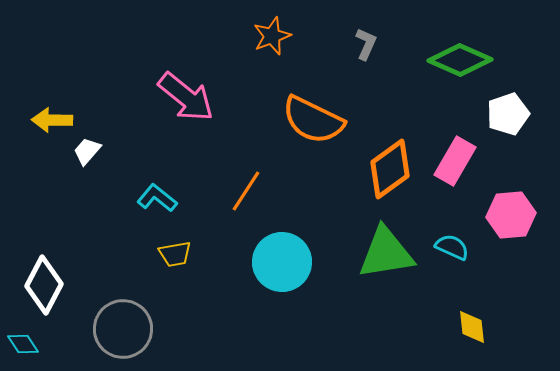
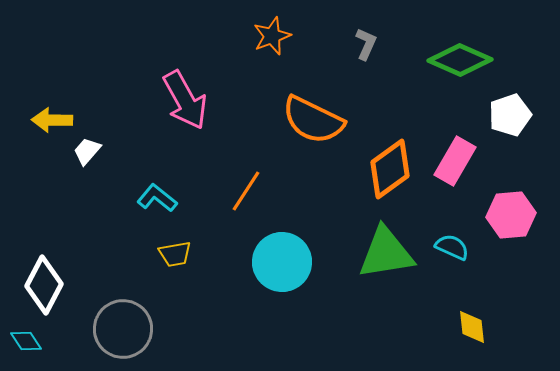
pink arrow: moved 1 px left, 3 px down; rotated 22 degrees clockwise
white pentagon: moved 2 px right, 1 px down
cyan diamond: moved 3 px right, 3 px up
